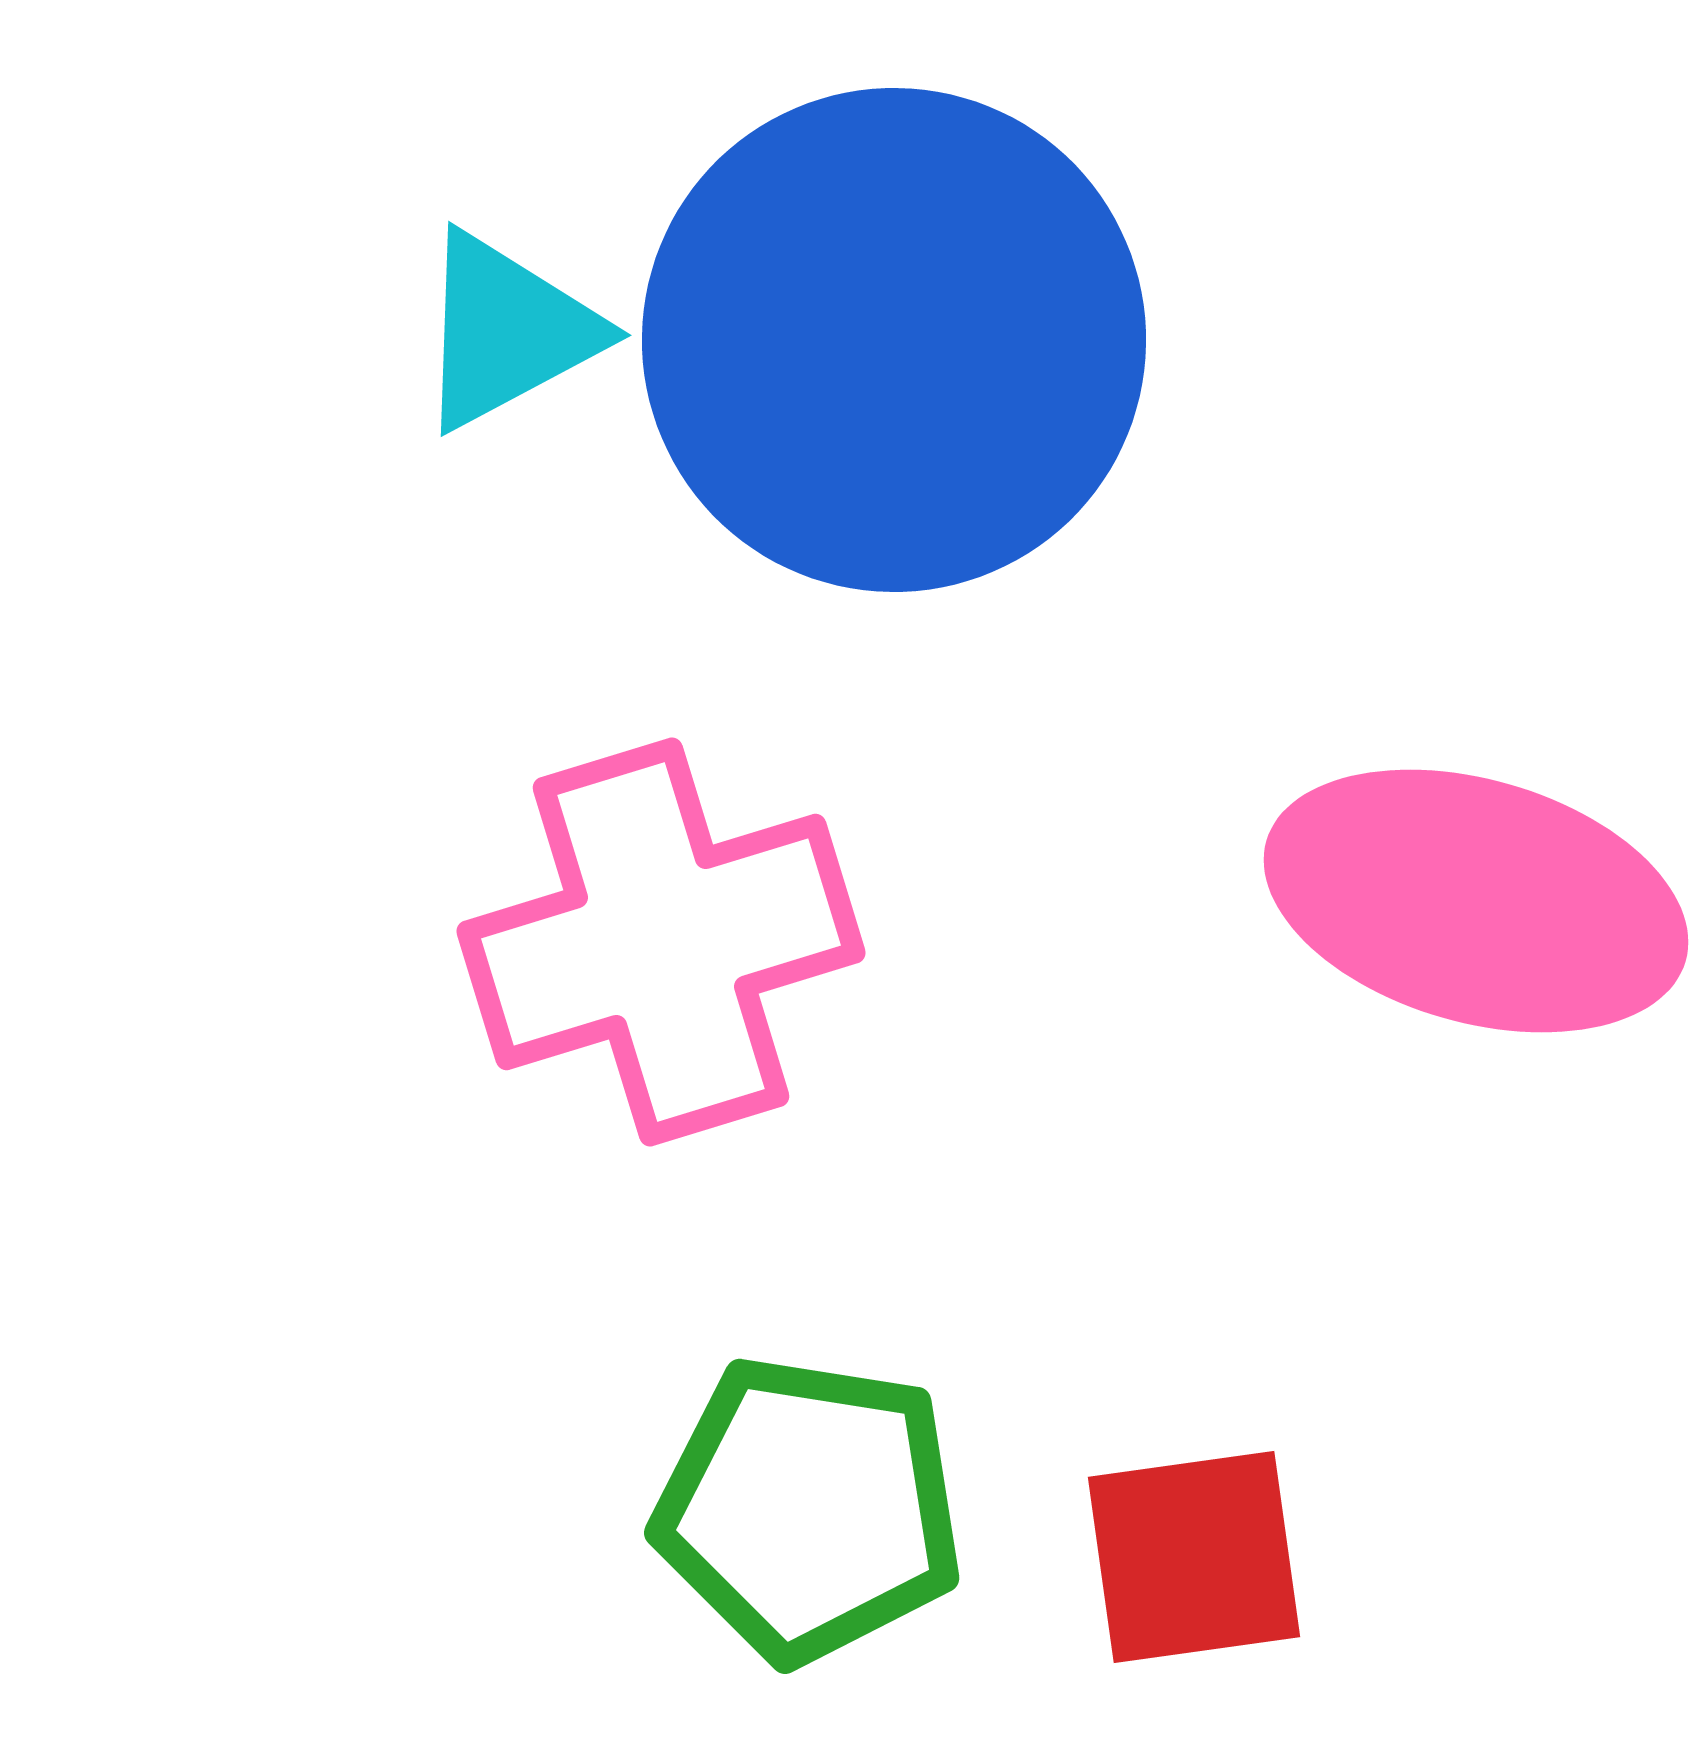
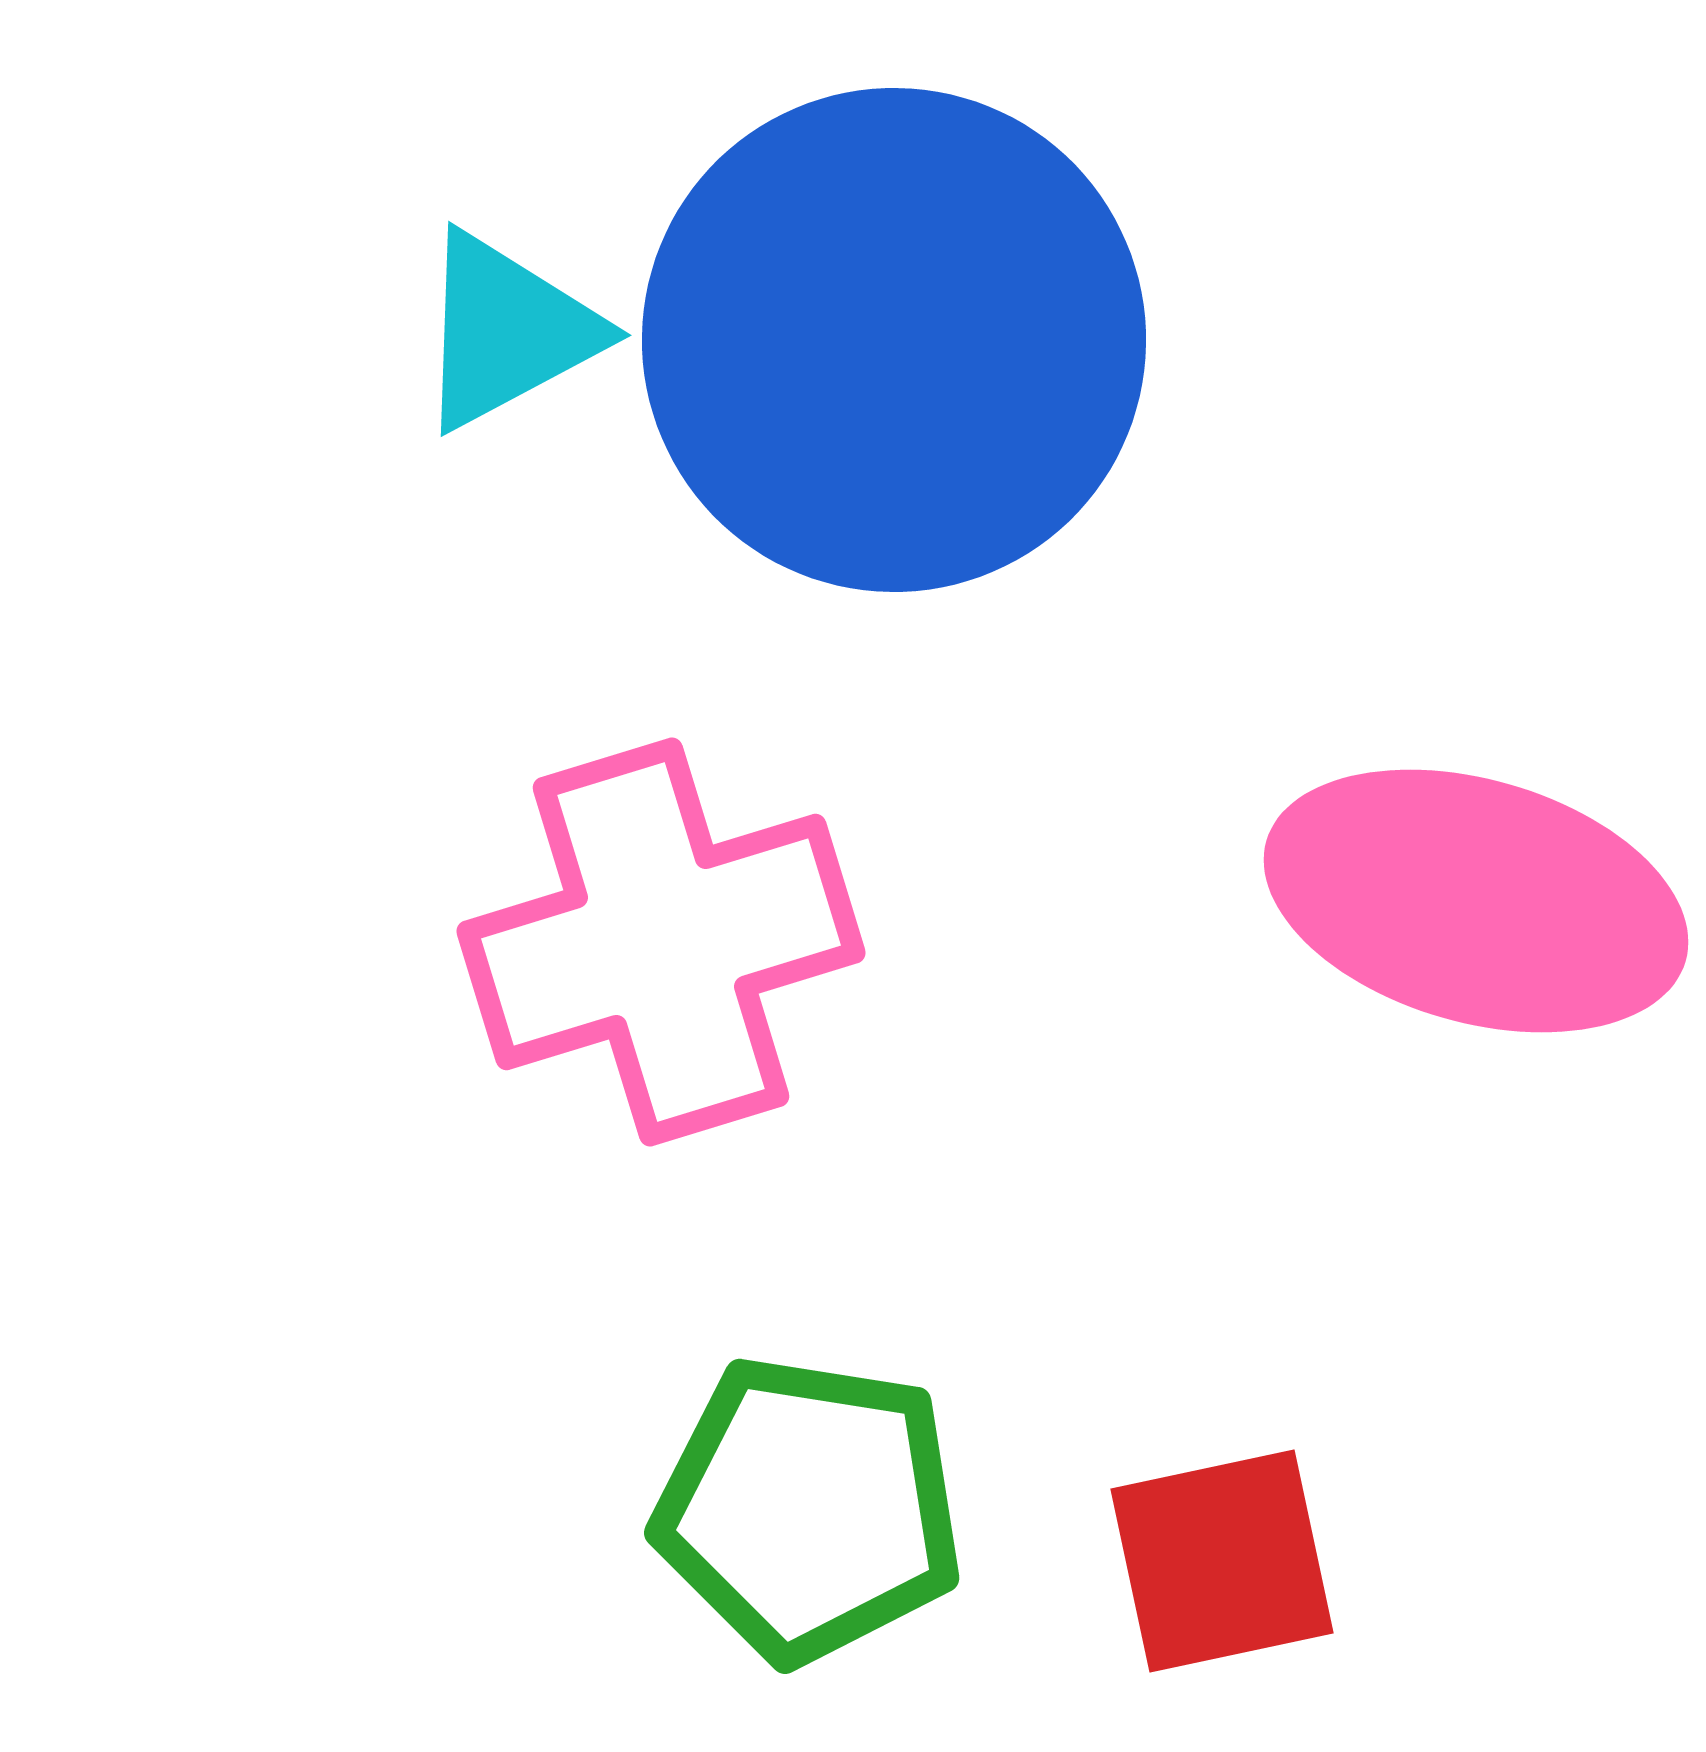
red square: moved 28 px right, 4 px down; rotated 4 degrees counterclockwise
